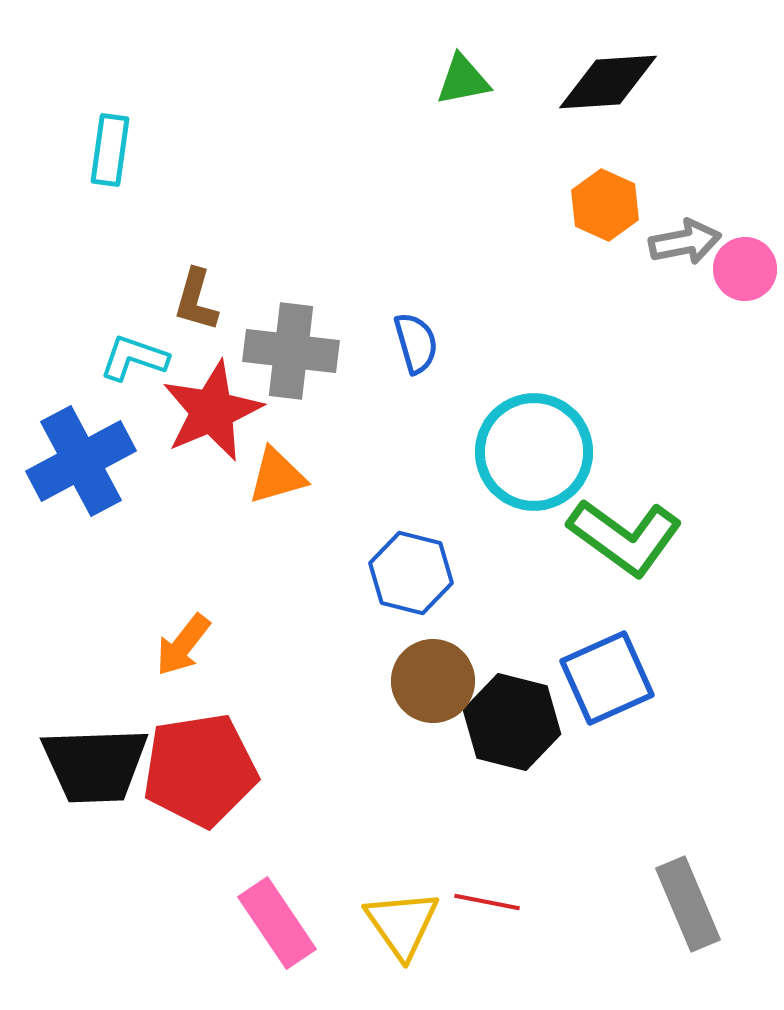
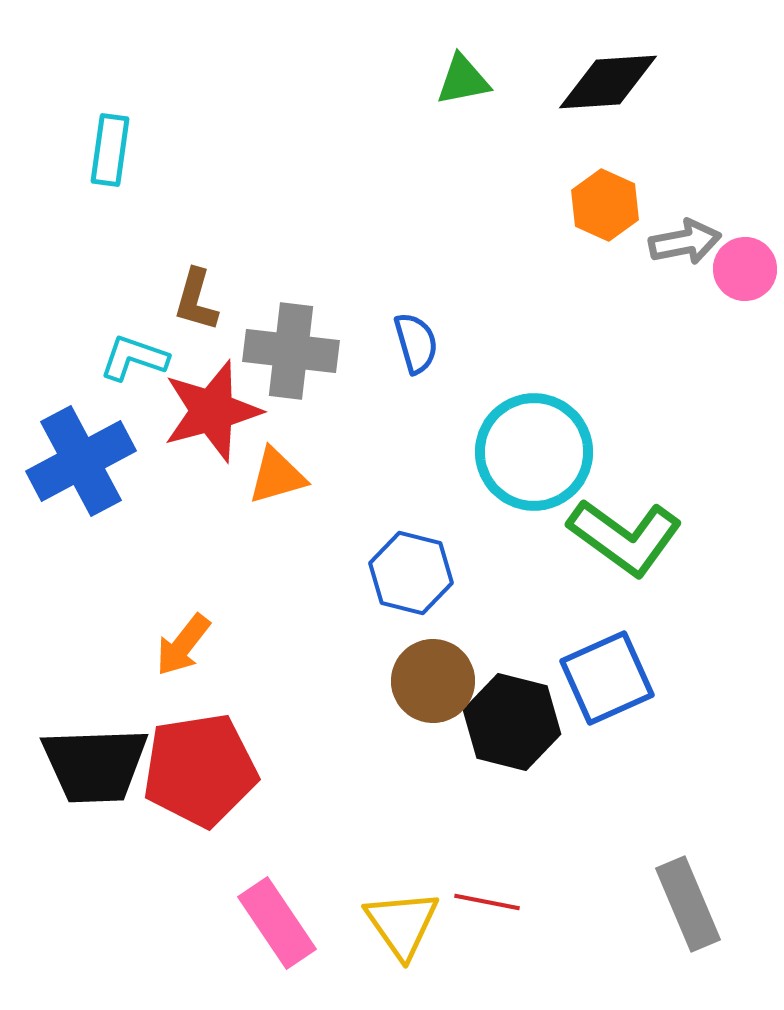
red star: rotated 8 degrees clockwise
